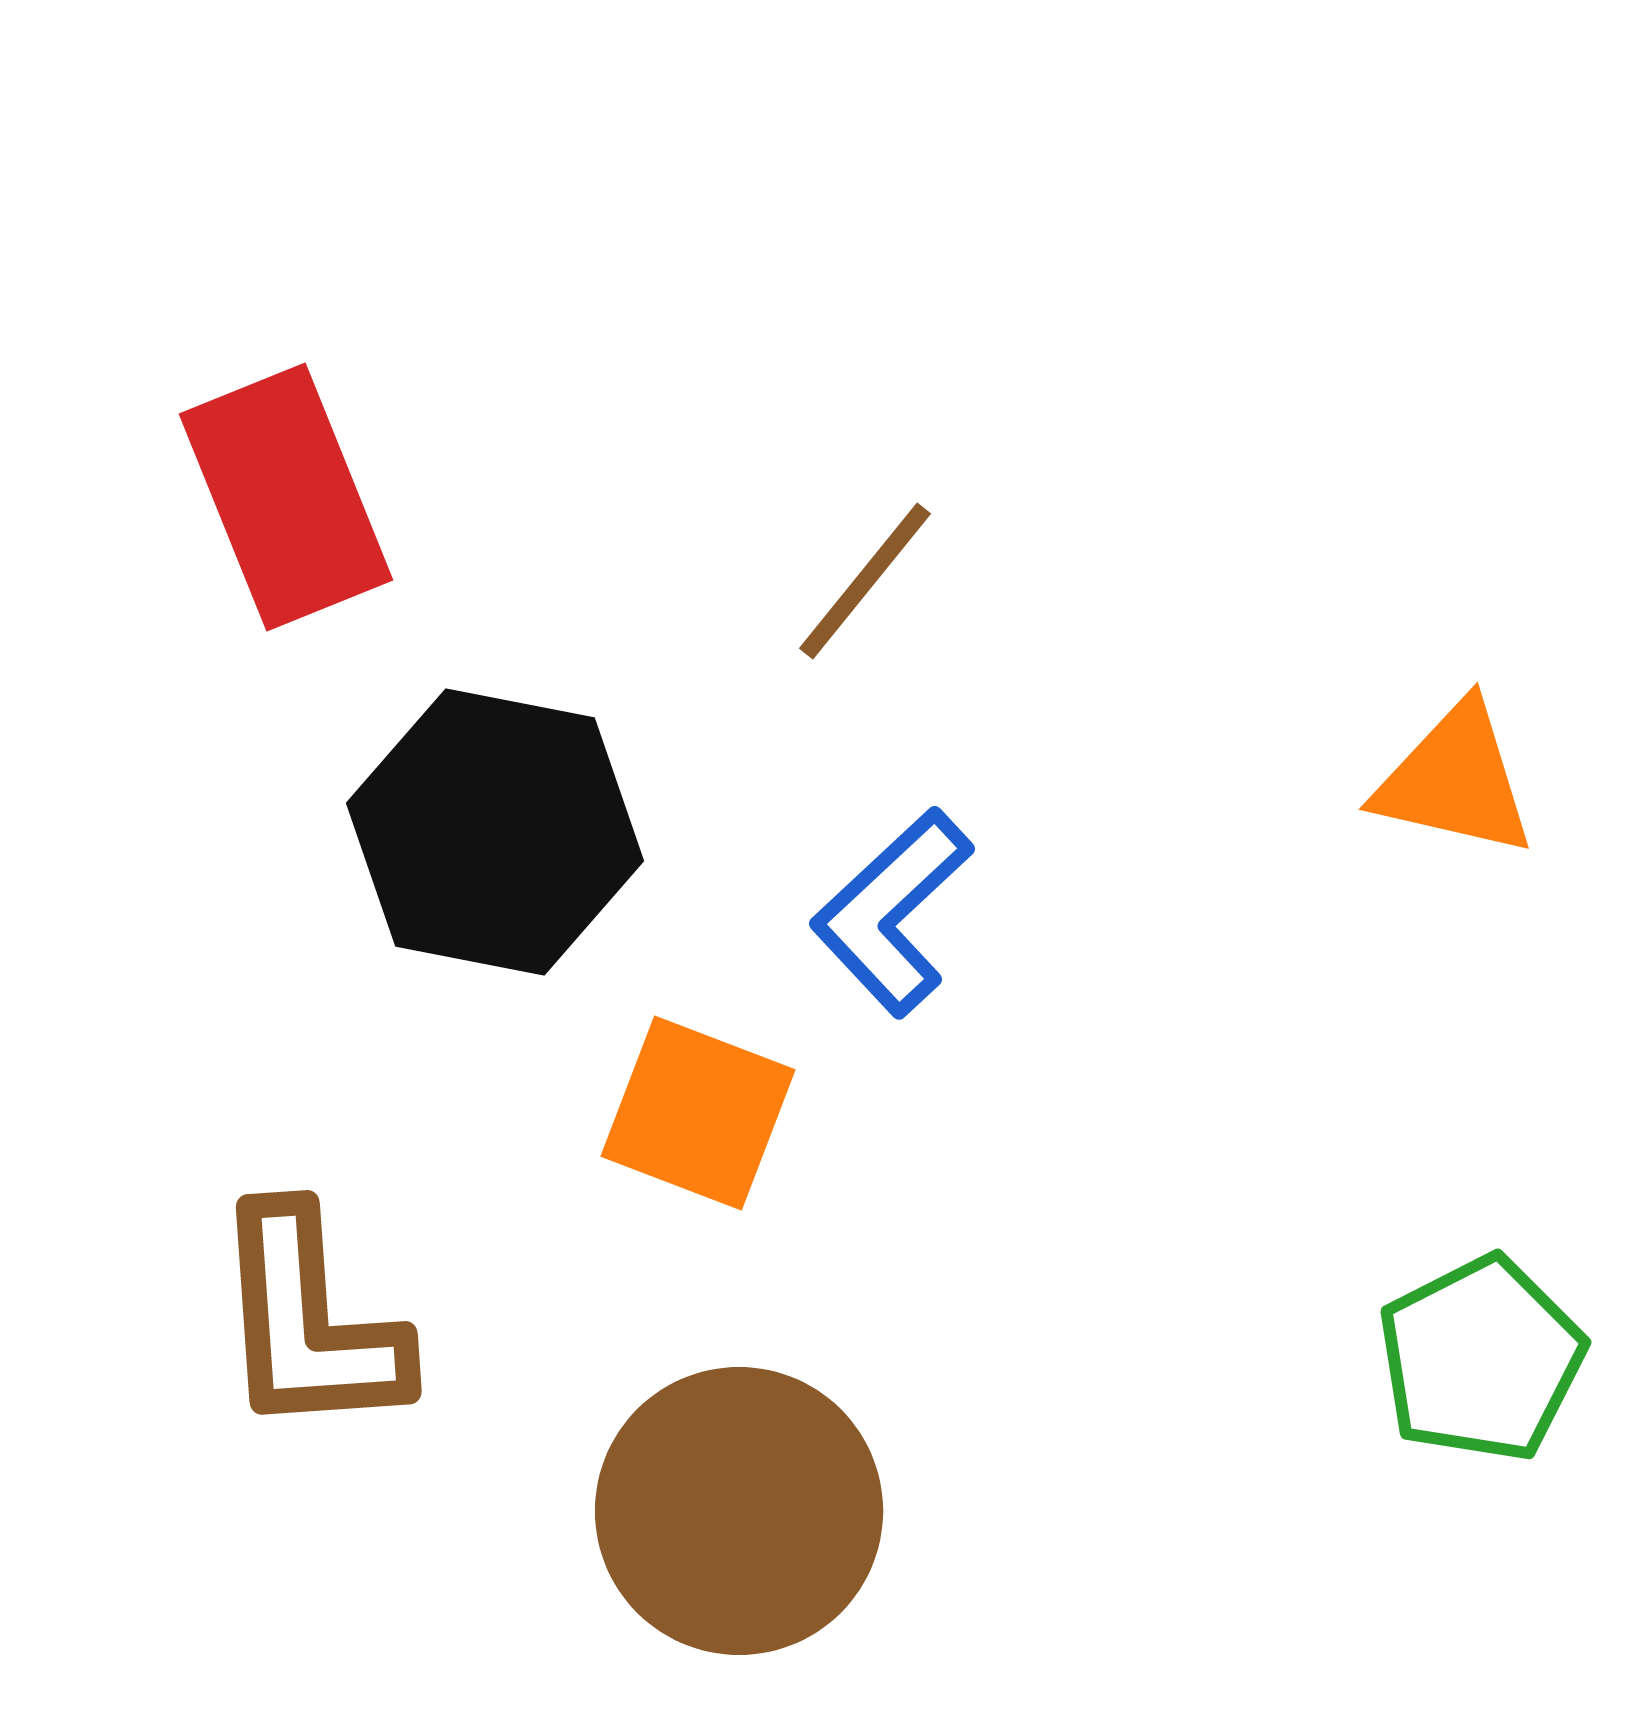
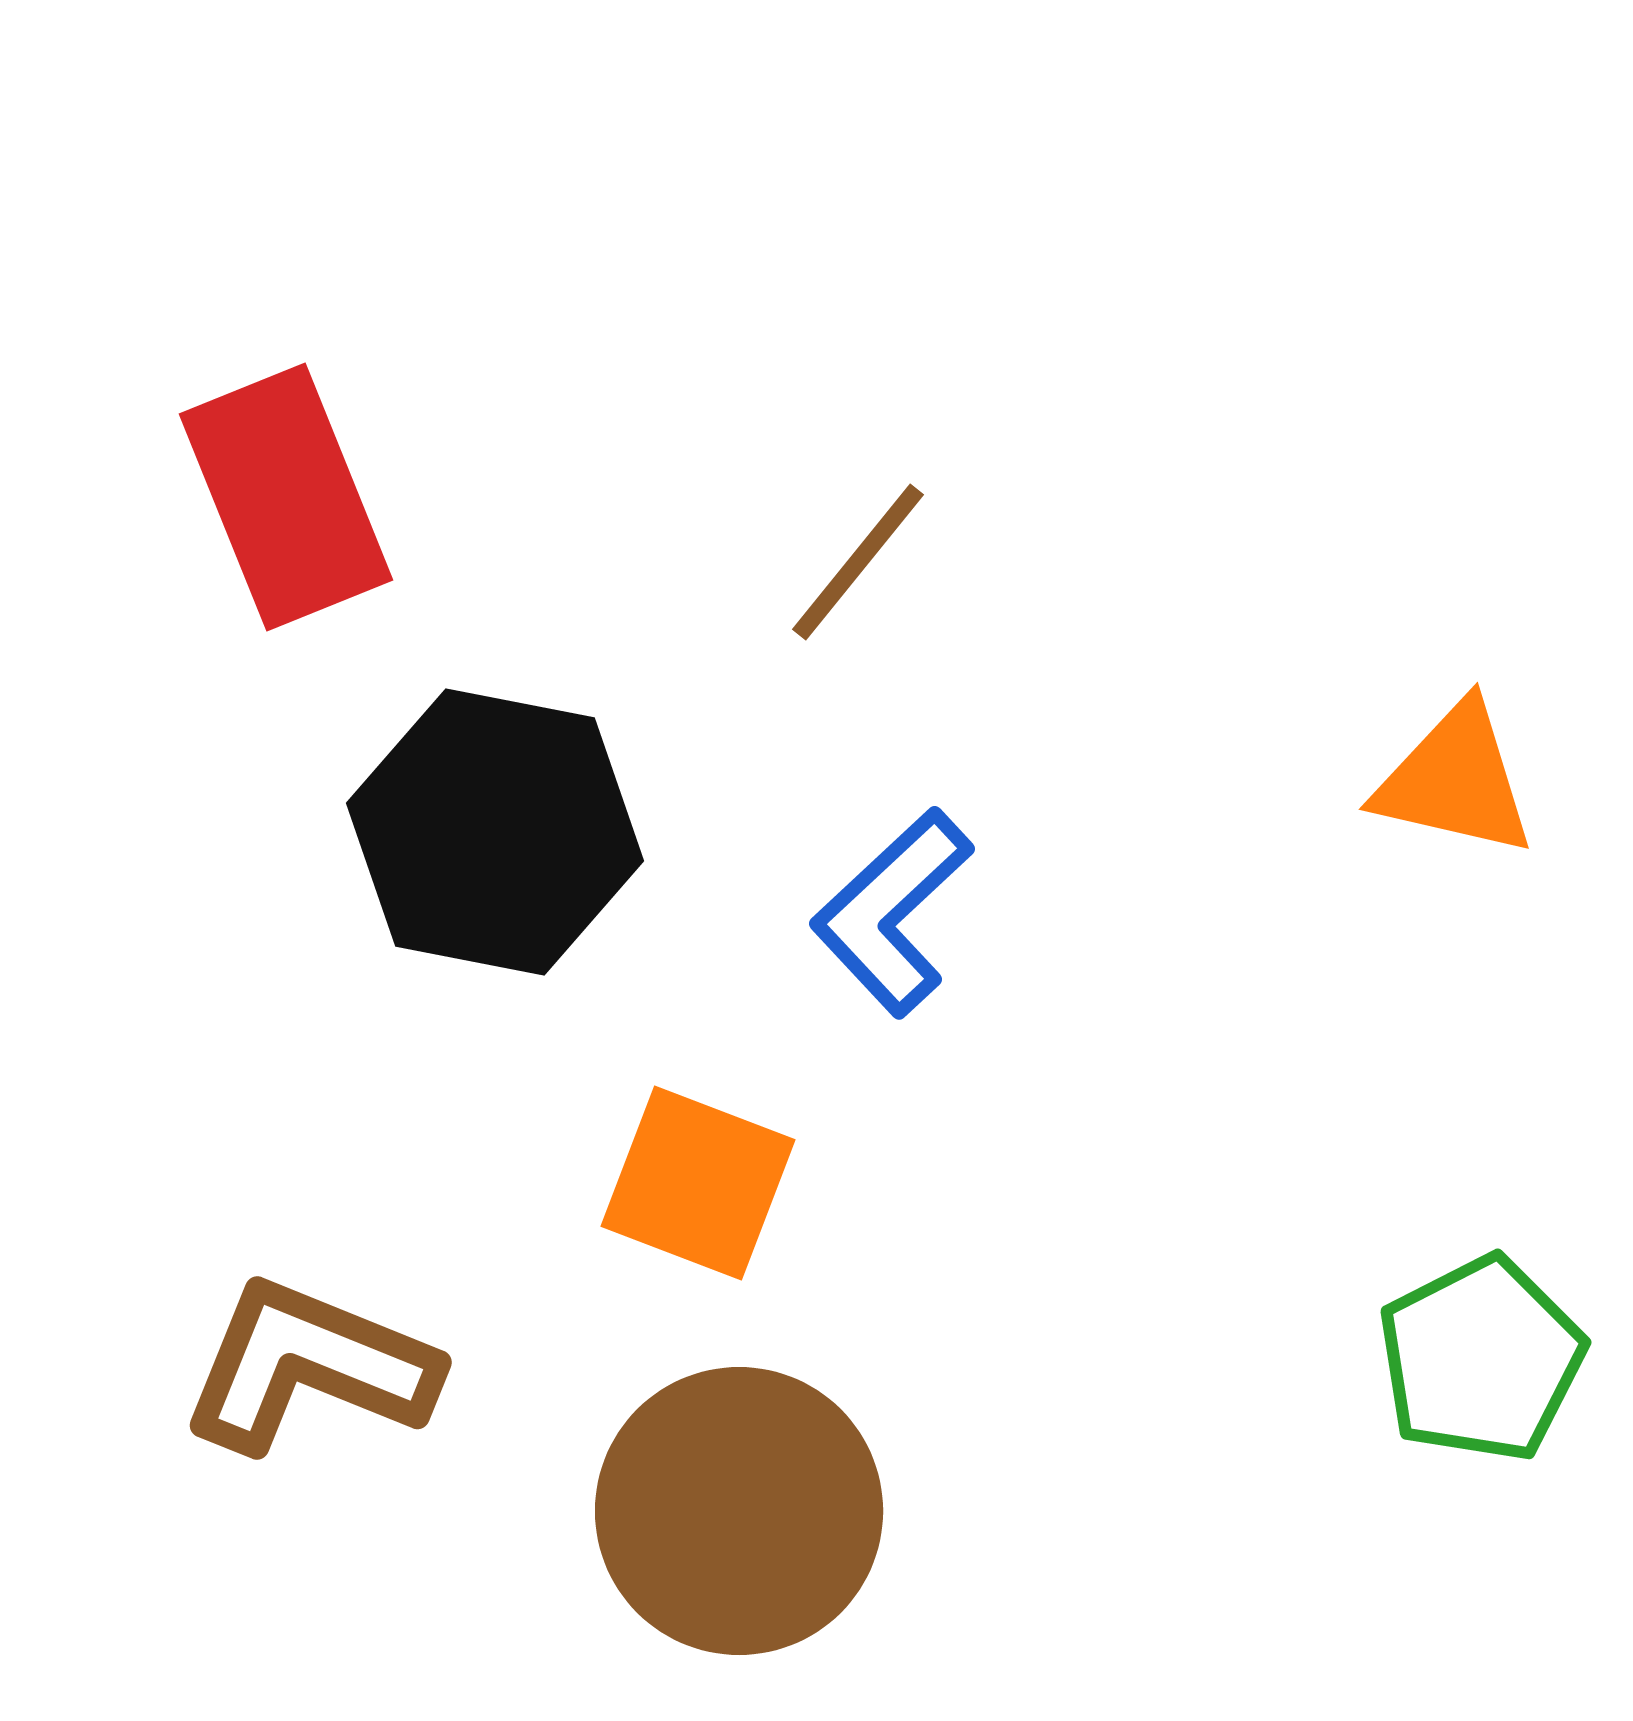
brown line: moved 7 px left, 19 px up
orange square: moved 70 px down
brown L-shape: moved 44 px down; rotated 116 degrees clockwise
